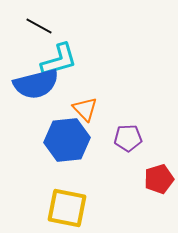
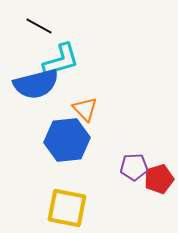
cyan L-shape: moved 2 px right
purple pentagon: moved 6 px right, 29 px down
